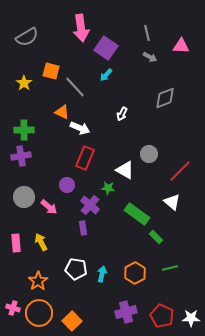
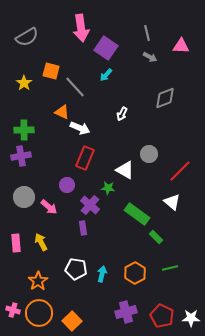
pink cross at (13, 308): moved 2 px down
